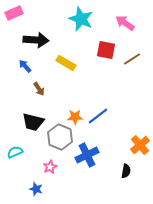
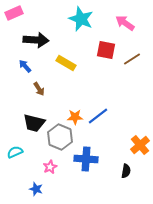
black trapezoid: moved 1 px right, 1 px down
blue cross: moved 1 px left, 4 px down; rotated 30 degrees clockwise
